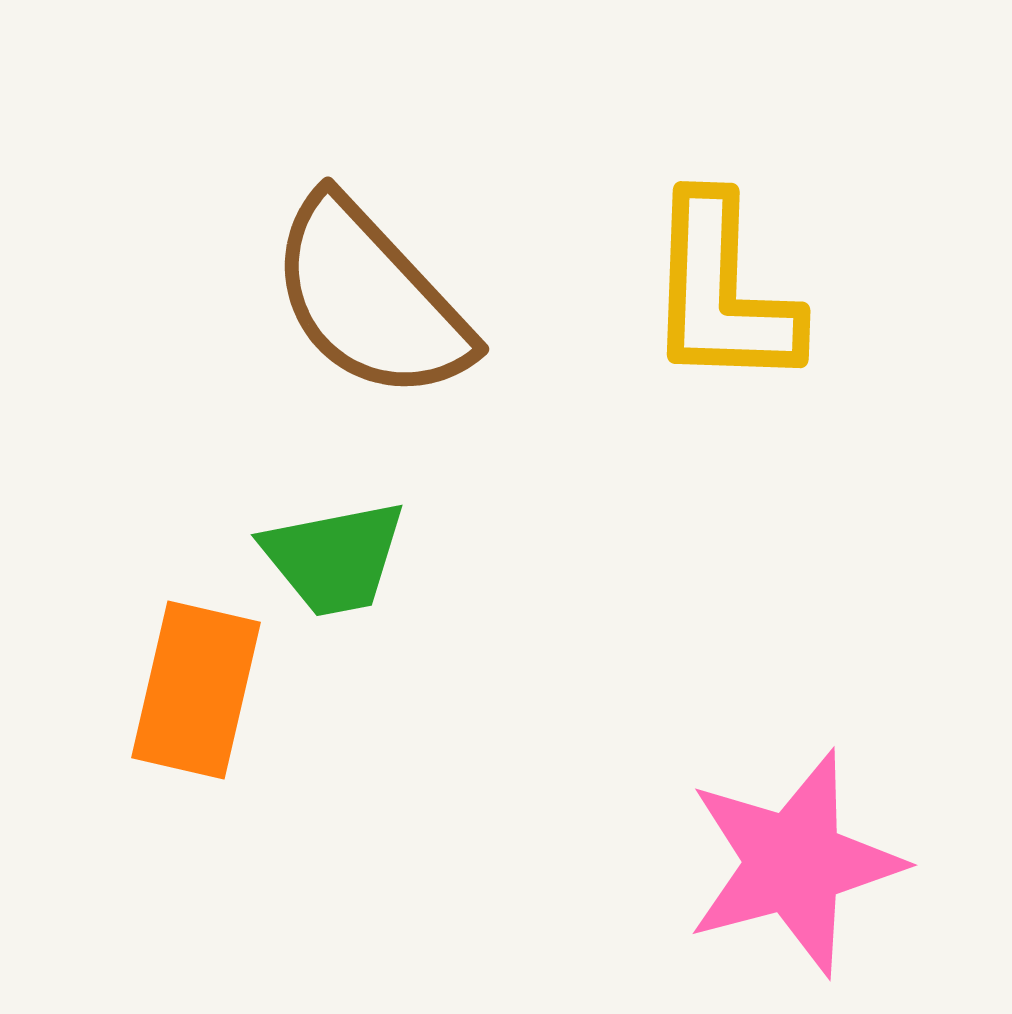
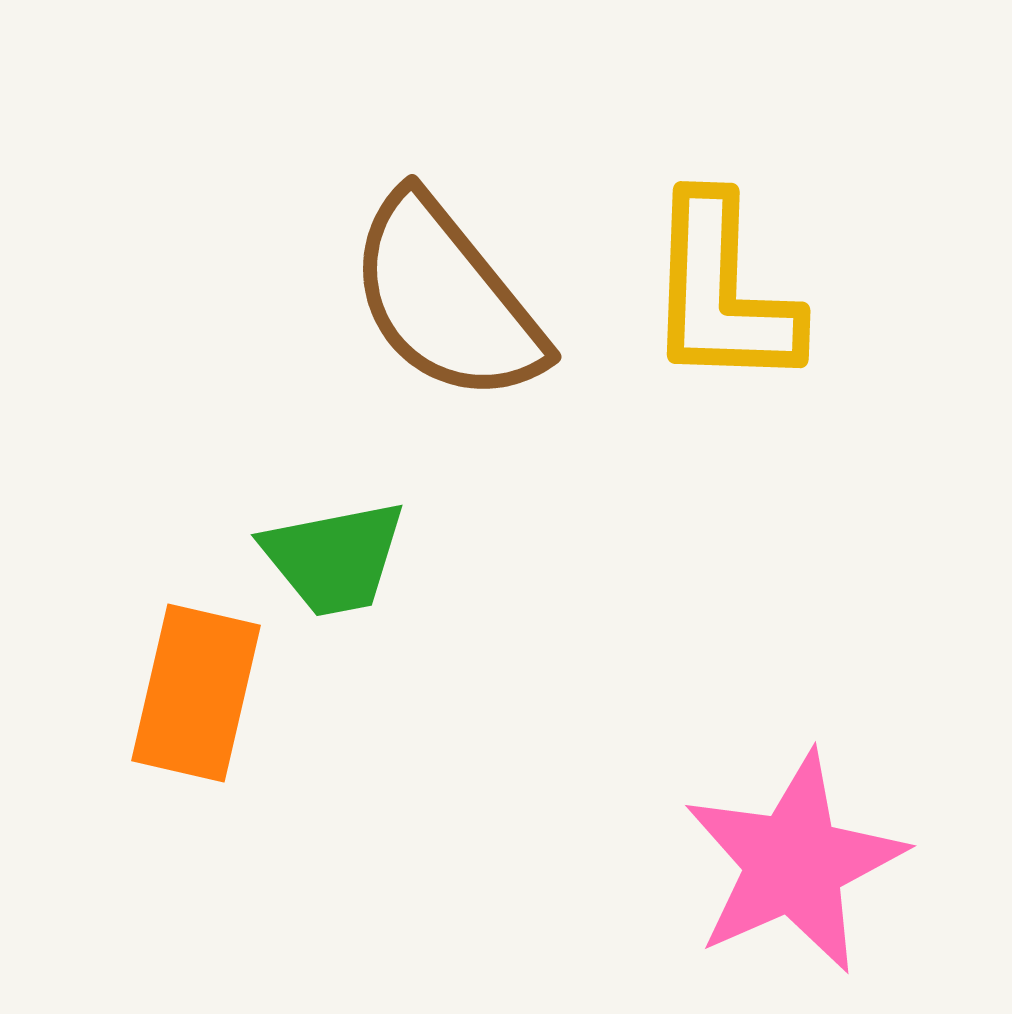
brown semicircle: moved 76 px right; rotated 4 degrees clockwise
orange rectangle: moved 3 px down
pink star: rotated 9 degrees counterclockwise
